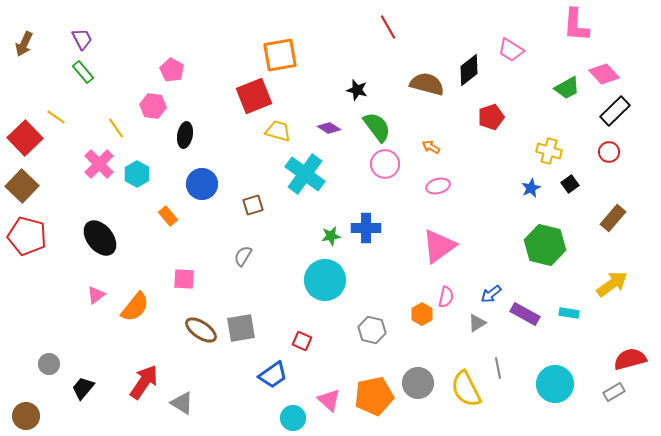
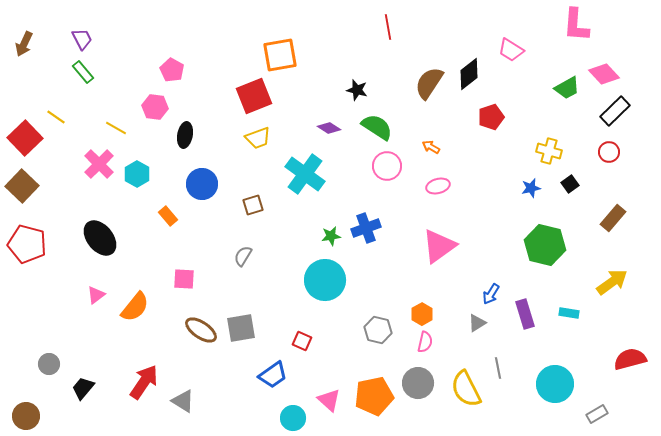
red line at (388, 27): rotated 20 degrees clockwise
black diamond at (469, 70): moved 4 px down
brown semicircle at (427, 84): moved 2 px right, 1 px up; rotated 72 degrees counterclockwise
pink hexagon at (153, 106): moved 2 px right, 1 px down
green semicircle at (377, 127): rotated 20 degrees counterclockwise
yellow line at (116, 128): rotated 25 degrees counterclockwise
yellow trapezoid at (278, 131): moved 20 px left, 7 px down; rotated 144 degrees clockwise
pink circle at (385, 164): moved 2 px right, 2 px down
blue star at (531, 188): rotated 12 degrees clockwise
blue cross at (366, 228): rotated 20 degrees counterclockwise
red pentagon at (27, 236): moved 8 px down
yellow arrow at (612, 284): moved 2 px up
blue arrow at (491, 294): rotated 20 degrees counterclockwise
pink semicircle at (446, 297): moved 21 px left, 45 px down
purple rectangle at (525, 314): rotated 44 degrees clockwise
gray hexagon at (372, 330): moved 6 px right
gray rectangle at (614, 392): moved 17 px left, 22 px down
gray triangle at (182, 403): moved 1 px right, 2 px up
